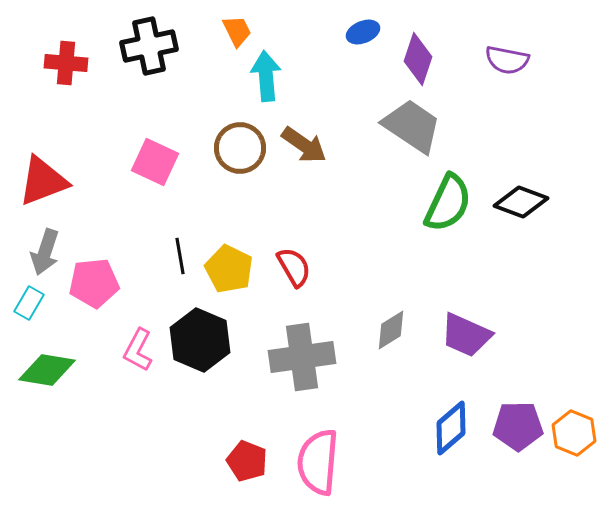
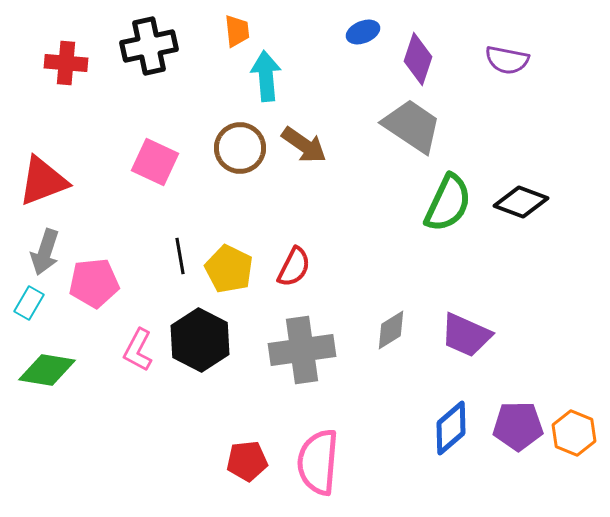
orange trapezoid: rotated 20 degrees clockwise
red semicircle: rotated 57 degrees clockwise
black hexagon: rotated 4 degrees clockwise
gray cross: moved 7 px up
red pentagon: rotated 27 degrees counterclockwise
